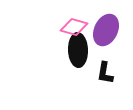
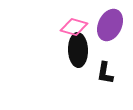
purple ellipse: moved 4 px right, 5 px up
